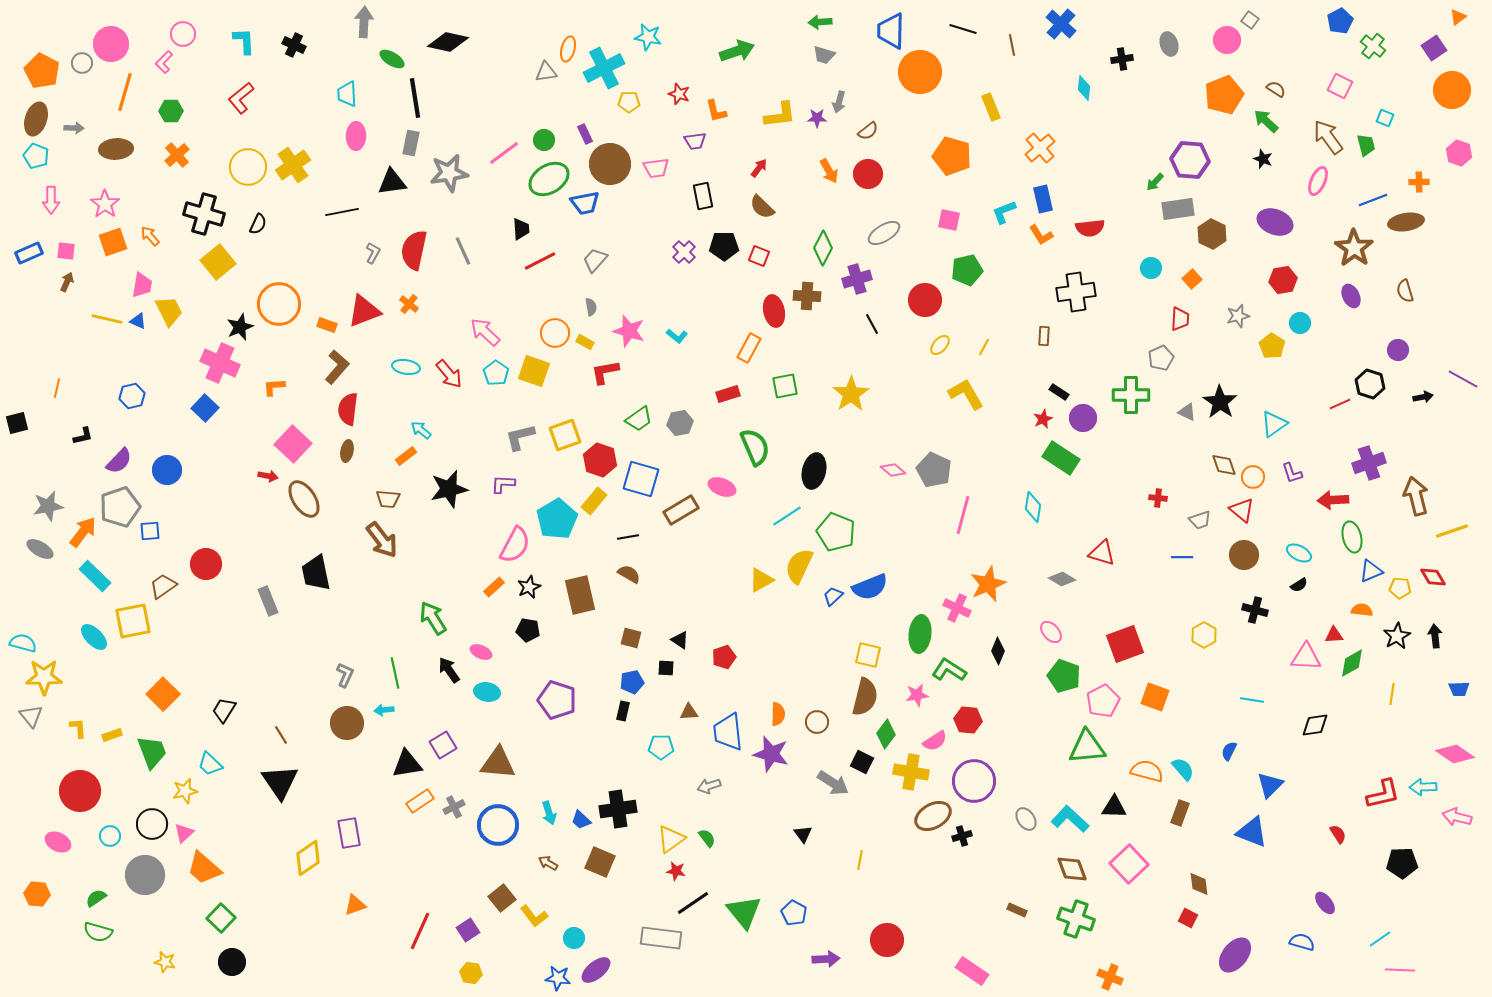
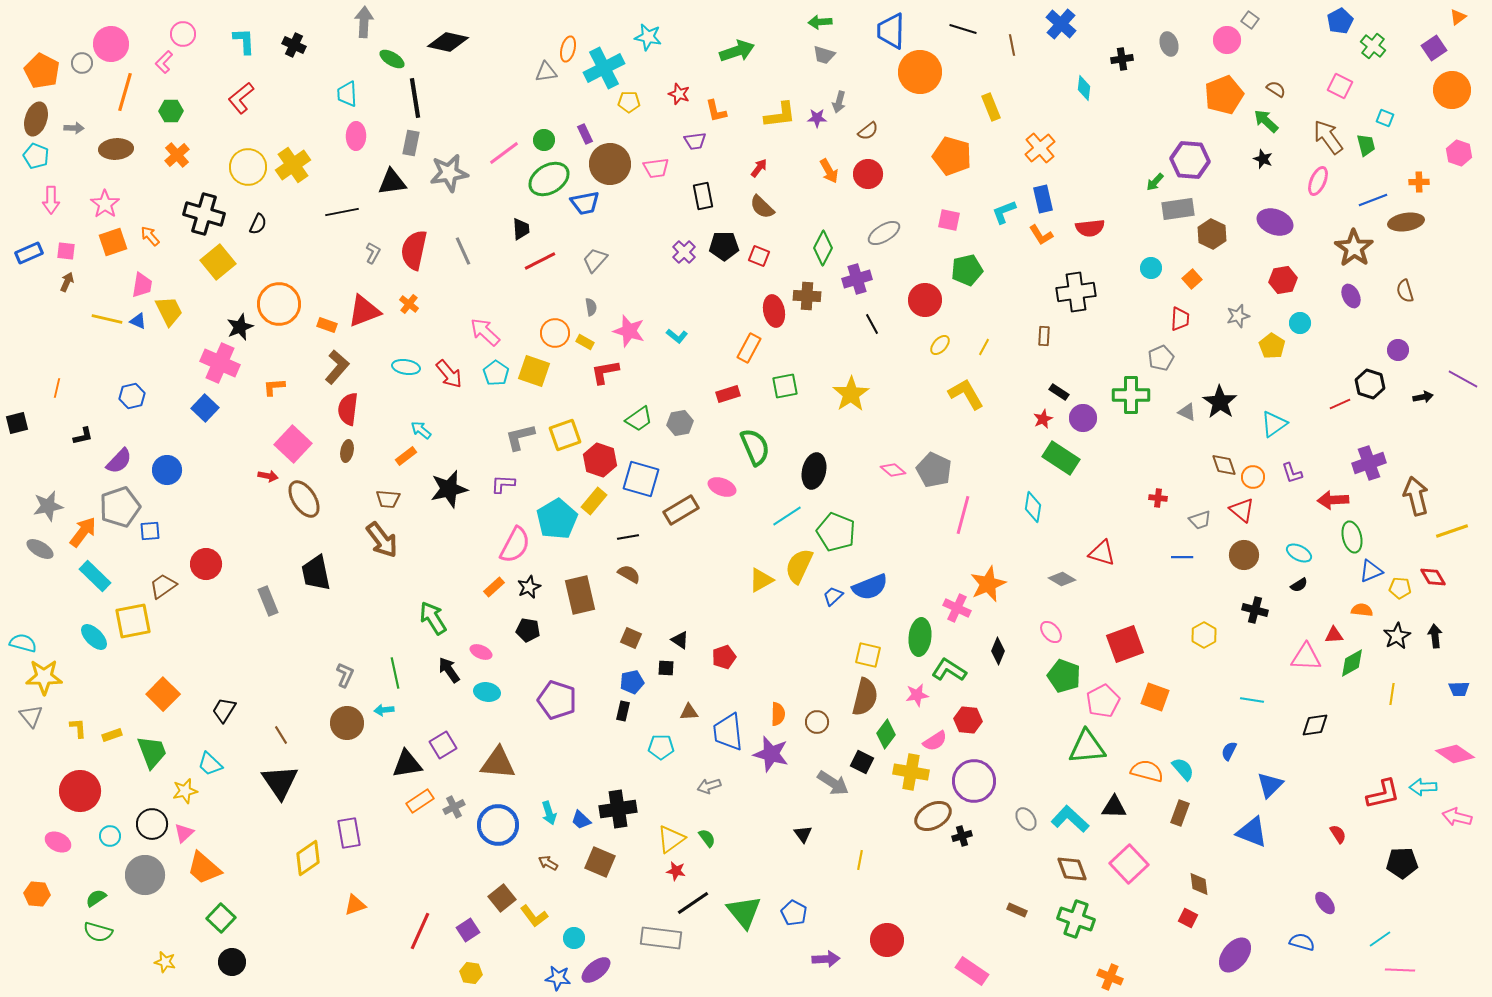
green ellipse at (920, 634): moved 3 px down
brown square at (631, 638): rotated 10 degrees clockwise
